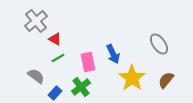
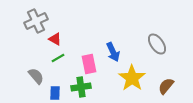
gray cross: rotated 15 degrees clockwise
gray ellipse: moved 2 px left
blue arrow: moved 2 px up
pink rectangle: moved 1 px right, 2 px down
gray semicircle: rotated 12 degrees clockwise
brown semicircle: moved 6 px down
green cross: rotated 30 degrees clockwise
blue rectangle: rotated 40 degrees counterclockwise
